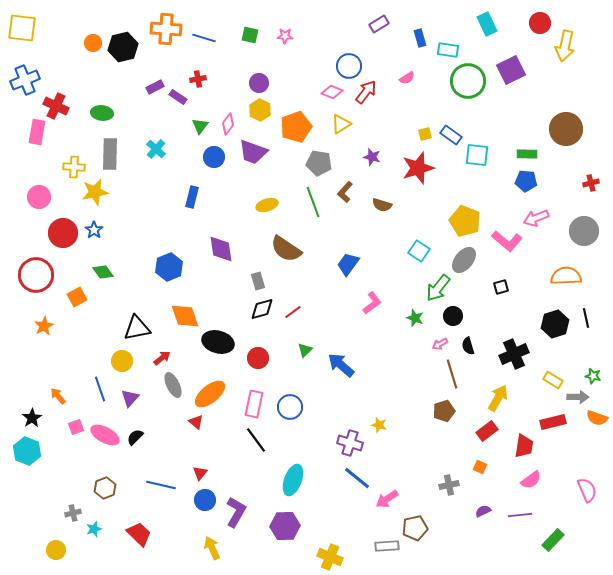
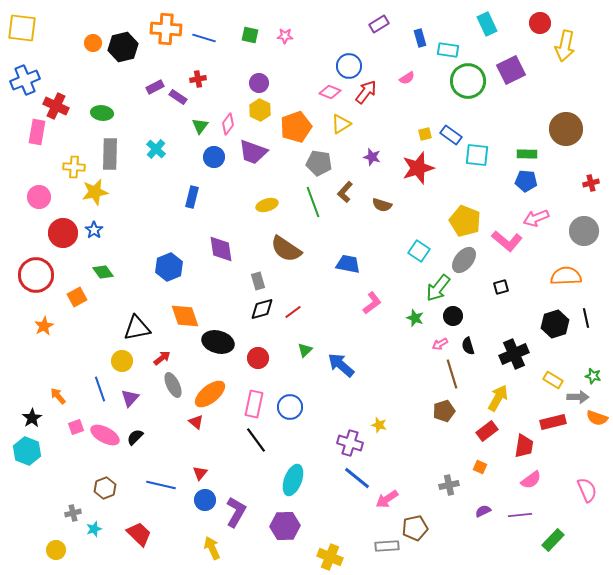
pink diamond at (332, 92): moved 2 px left
blue trapezoid at (348, 264): rotated 65 degrees clockwise
